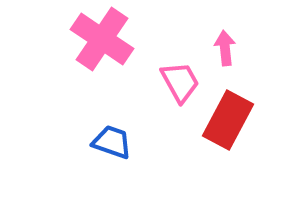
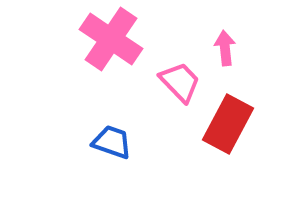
pink cross: moved 9 px right
pink trapezoid: rotated 15 degrees counterclockwise
red rectangle: moved 4 px down
